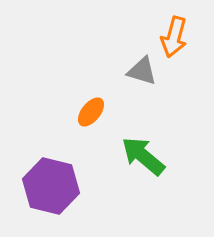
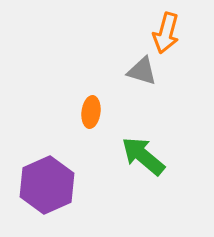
orange arrow: moved 8 px left, 4 px up
orange ellipse: rotated 32 degrees counterclockwise
purple hexagon: moved 4 px left, 1 px up; rotated 22 degrees clockwise
